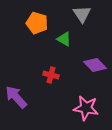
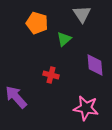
green triangle: rotated 49 degrees clockwise
purple diamond: rotated 40 degrees clockwise
